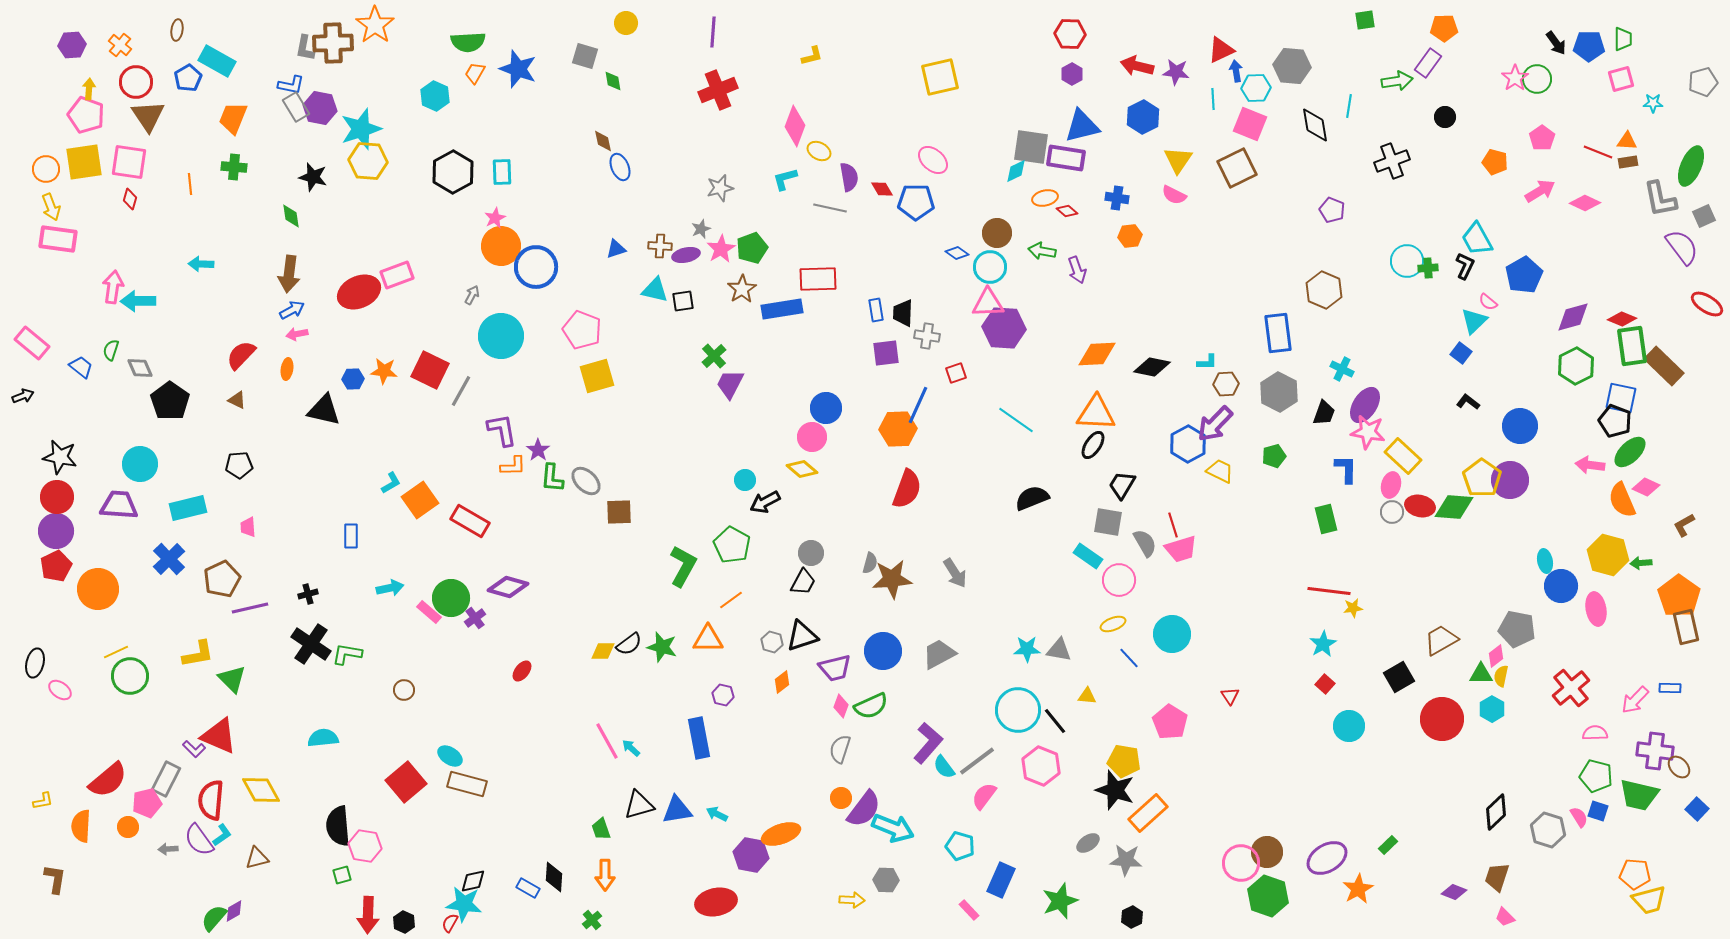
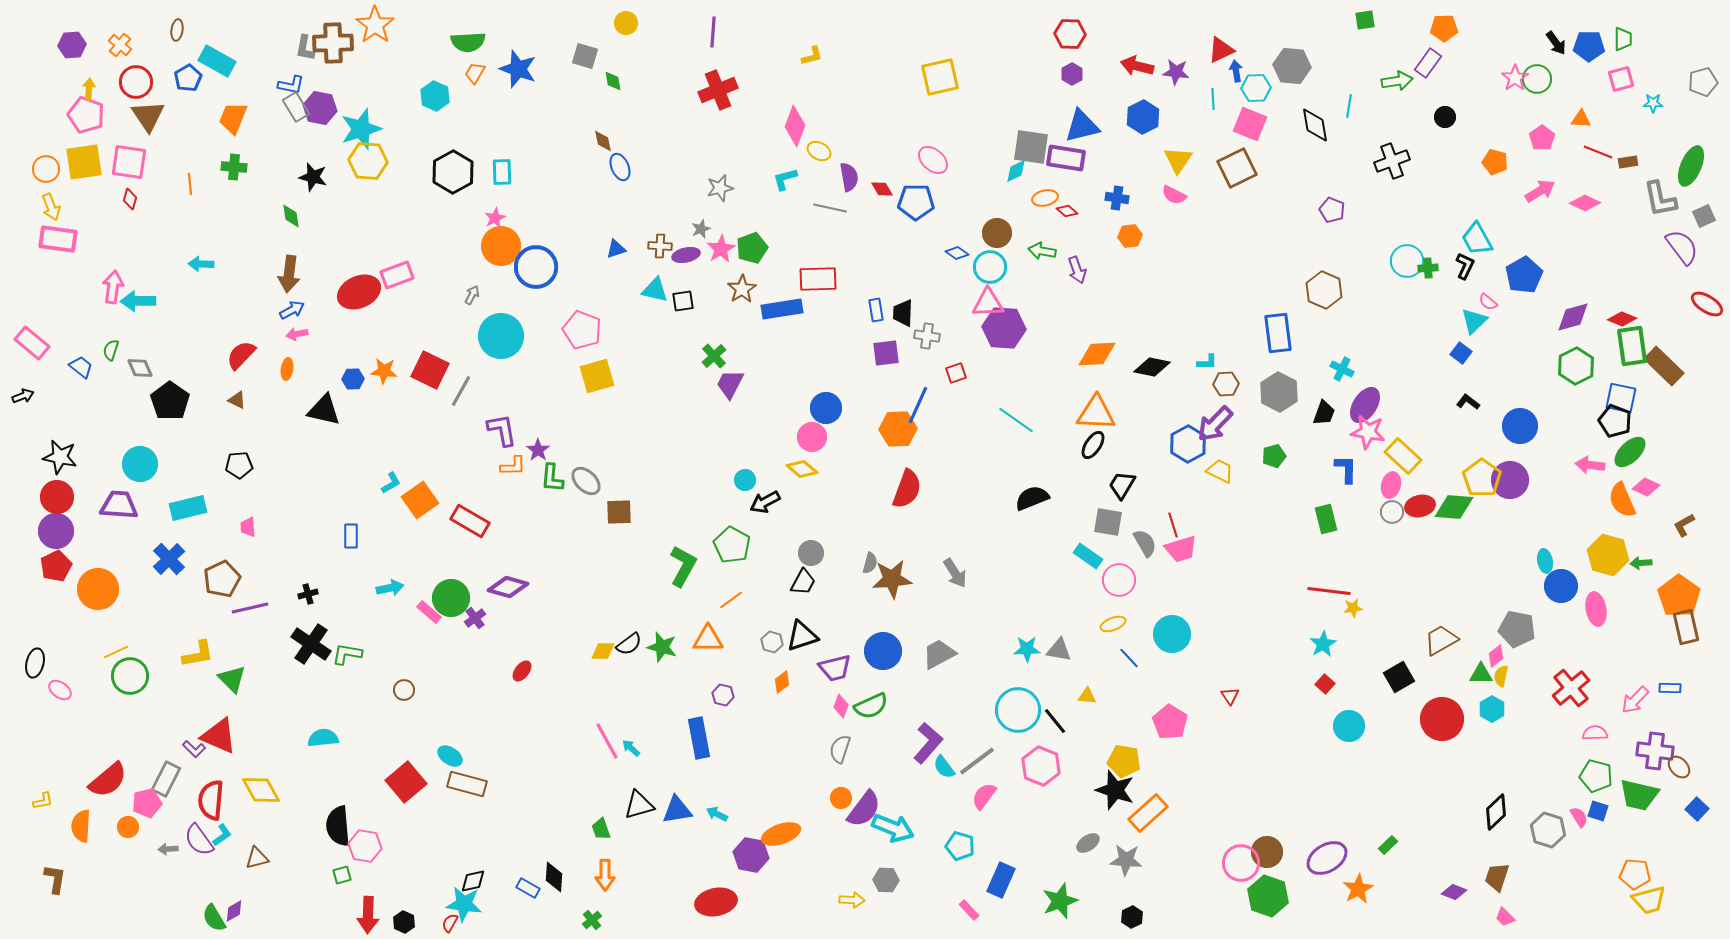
orange triangle at (1627, 141): moved 46 px left, 22 px up
red ellipse at (1420, 506): rotated 24 degrees counterclockwise
green semicircle at (214, 918): rotated 72 degrees counterclockwise
